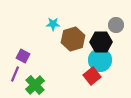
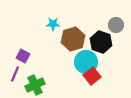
black hexagon: rotated 20 degrees clockwise
cyan circle: moved 14 px left, 2 px down
green cross: rotated 18 degrees clockwise
